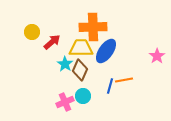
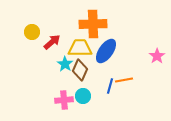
orange cross: moved 3 px up
yellow trapezoid: moved 1 px left
pink cross: moved 1 px left, 2 px up; rotated 18 degrees clockwise
